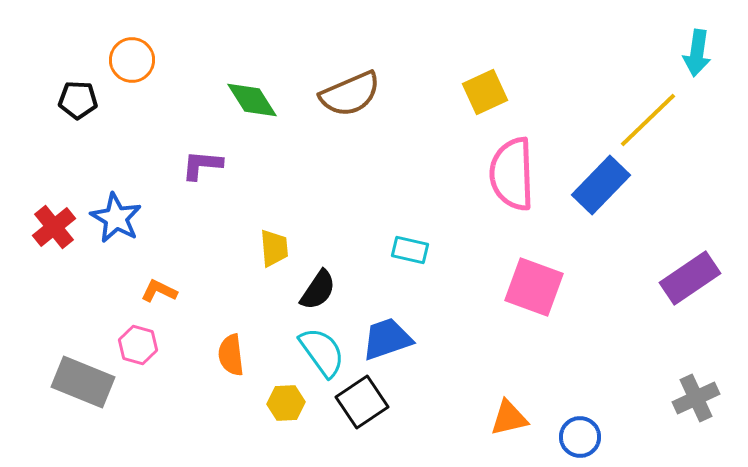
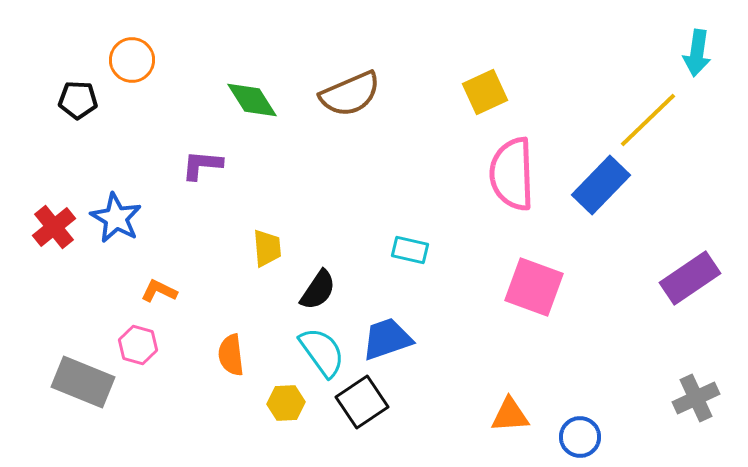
yellow trapezoid: moved 7 px left
orange triangle: moved 1 px right, 3 px up; rotated 9 degrees clockwise
